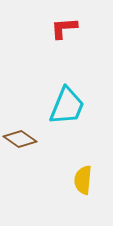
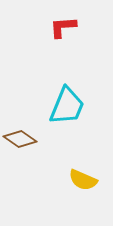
red L-shape: moved 1 px left, 1 px up
yellow semicircle: rotated 72 degrees counterclockwise
